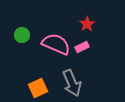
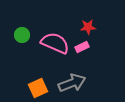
red star: moved 1 px right, 3 px down; rotated 28 degrees clockwise
pink semicircle: moved 1 px left, 1 px up
gray arrow: rotated 88 degrees counterclockwise
